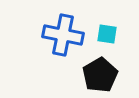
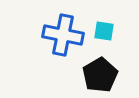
cyan square: moved 3 px left, 3 px up
